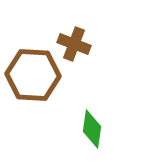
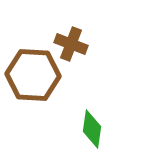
brown cross: moved 3 px left
